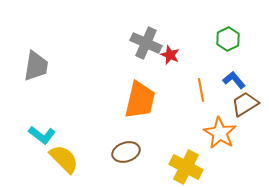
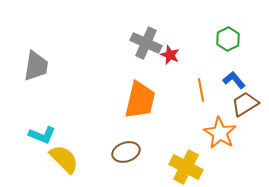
cyan L-shape: rotated 16 degrees counterclockwise
